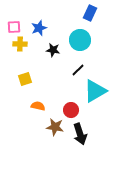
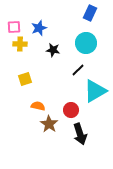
cyan circle: moved 6 px right, 3 px down
brown star: moved 6 px left, 3 px up; rotated 24 degrees clockwise
